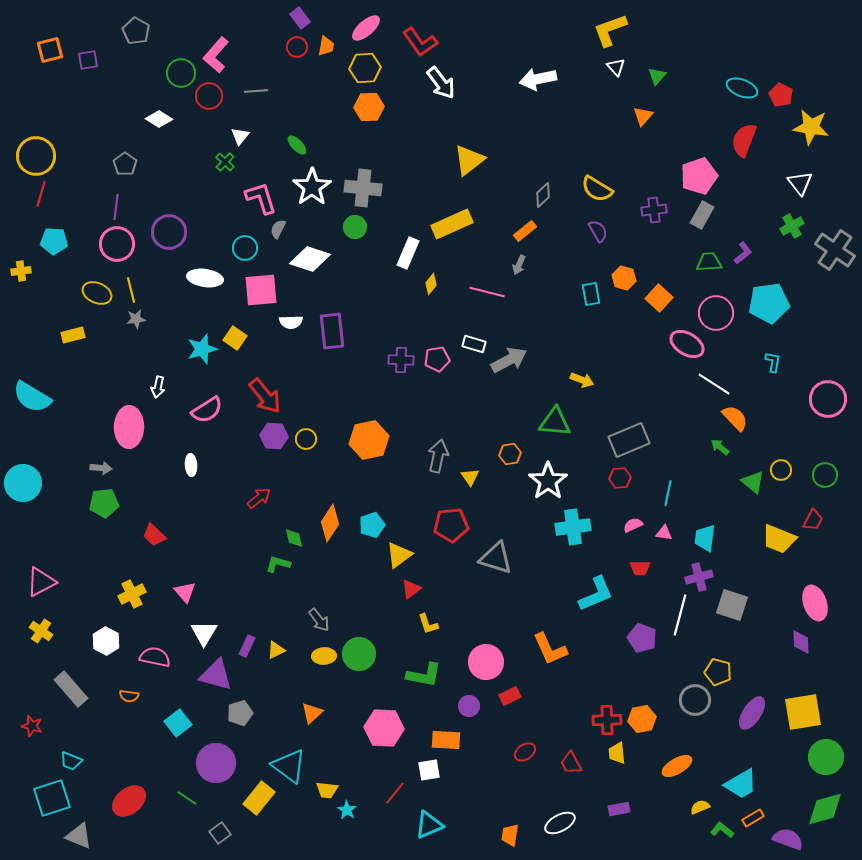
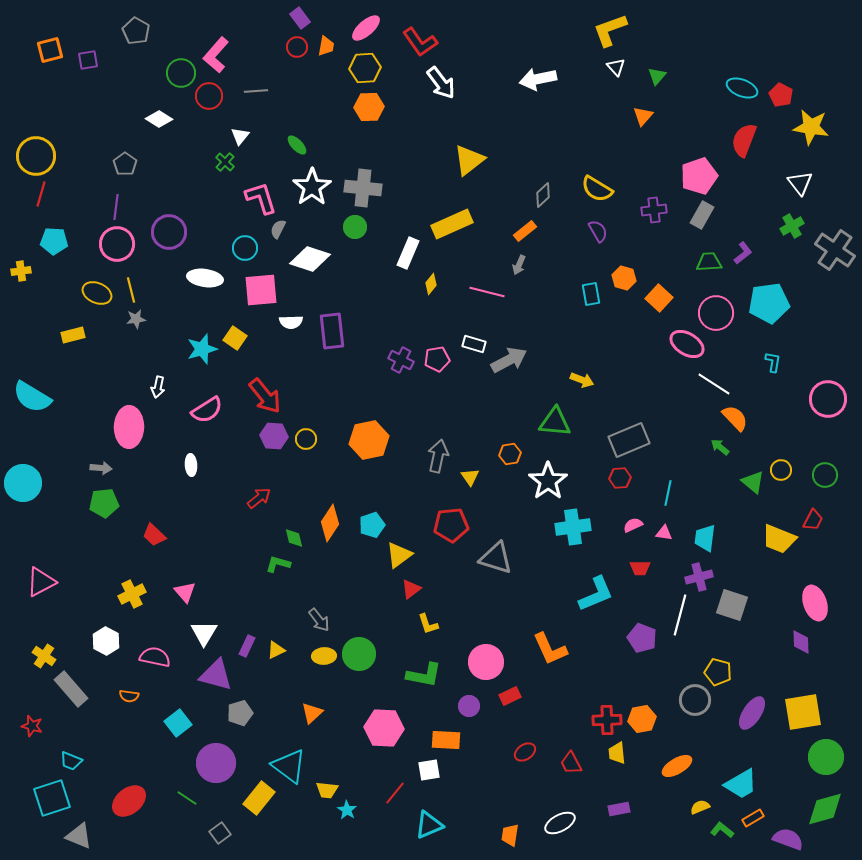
purple cross at (401, 360): rotated 25 degrees clockwise
yellow cross at (41, 631): moved 3 px right, 25 px down
